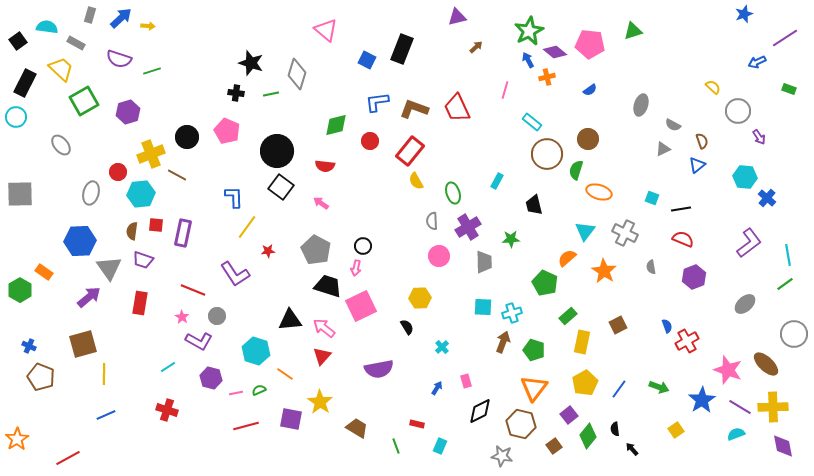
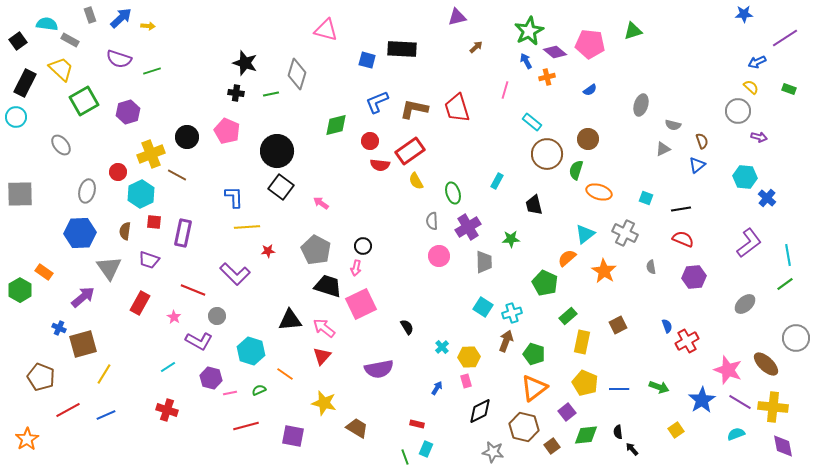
blue star at (744, 14): rotated 18 degrees clockwise
gray rectangle at (90, 15): rotated 35 degrees counterclockwise
cyan semicircle at (47, 27): moved 3 px up
pink triangle at (326, 30): rotated 25 degrees counterclockwise
gray rectangle at (76, 43): moved 6 px left, 3 px up
black rectangle at (402, 49): rotated 72 degrees clockwise
blue square at (367, 60): rotated 12 degrees counterclockwise
blue arrow at (528, 60): moved 2 px left, 1 px down
black star at (251, 63): moved 6 px left
yellow semicircle at (713, 87): moved 38 px right
blue L-shape at (377, 102): rotated 15 degrees counterclockwise
red trapezoid at (457, 108): rotated 8 degrees clockwise
brown L-shape at (414, 109): rotated 8 degrees counterclockwise
gray semicircle at (673, 125): rotated 14 degrees counterclockwise
purple arrow at (759, 137): rotated 42 degrees counterclockwise
red rectangle at (410, 151): rotated 16 degrees clockwise
red semicircle at (325, 166): moved 55 px right, 1 px up
gray ellipse at (91, 193): moved 4 px left, 2 px up
cyan hexagon at (141, 194): rotated 20 degrees counterclockwise
cyan square at (652, 198): moved 6 px left
red square at (156, 225): moved 2 px left, 3 px up
yellow line at (247, 227): rotated 50 degrees clockwise
brown semicircle at (132, 231): moved 7 px left
cyan triangle at (585, 231): moved 3 px down; rotated 15 degrees clockwise
blue hexagon at (80, 241): moved 8 px up
purple trapezoid at (143, 260): moved 6 px right
purple L-shape at (235, 274): rotated 12 degrees counterclockwise
purple hexagon at (694, 277): rotated 15 degrees clockwise
purple arrow at (89, 297): moved 6 px left
yellow hexagon at (420, 298): moved 49 px right, 59 px down
red rectangle at (140, 303): rotated 20 degrees clockwise
pink square at (361, 306): moved 2 px up
cyan square at (483, 307): rotated 30 degrees clockwise
pink star at (182, 317): moved 8 px left
gray circle at (794, 334): moved 2 px right, 4 px down
brown arrow at (503, 342): moved 3 px right, 1 px up
blue cross at (29, 346): moved 30 px right, 18 px up
green pentagon at (534, 350): moved 4 px down
cyan hexagon at (256, 351): moved 5 px left
yellow line at (104, 374): rotated 30 degrees clockwise
yellow pentagon at (585, 383): rotated 20 degrees counterclockwise
orange triangle at (534, 388): rotated 16 degrees clockwise
blue line at (619, 389): rotated 54 degrees clockwise
pink line at (236, 393): moved 6 px left
yellow star at (320, 402): moved 4 px right, 1 px down; rotated 20 degrees counterclockwise
purple line at (740, 407): moved 5 px up
yellow cross at (773, 407): rotated 8 degrees clockwise
purple square at (569, 415): moved 2 px left, 3 px up
purple square at (291, 419): moved 2 px right, 17 px down
brown hexagon at (521, 424): moved 3 px right, 3 px down
black semicircle at (615, 429): moved 3 px right, 3 px down
green diamond at (588, 436): moved 2 px left, 1 px up; rotated 45 degrees clockwise
orange star at (17, 439): moved 10 px right
green line at (396, 446): moved 9 px right, 11 px down
cyan rectangle at (440, 446): moved 14 px left, 3 px down
brown square at (554, 446): moved 2 px left
gray star at (502, 456): moved 9 px left, 4 px up
red line at (68, 458): moved 48 px up
